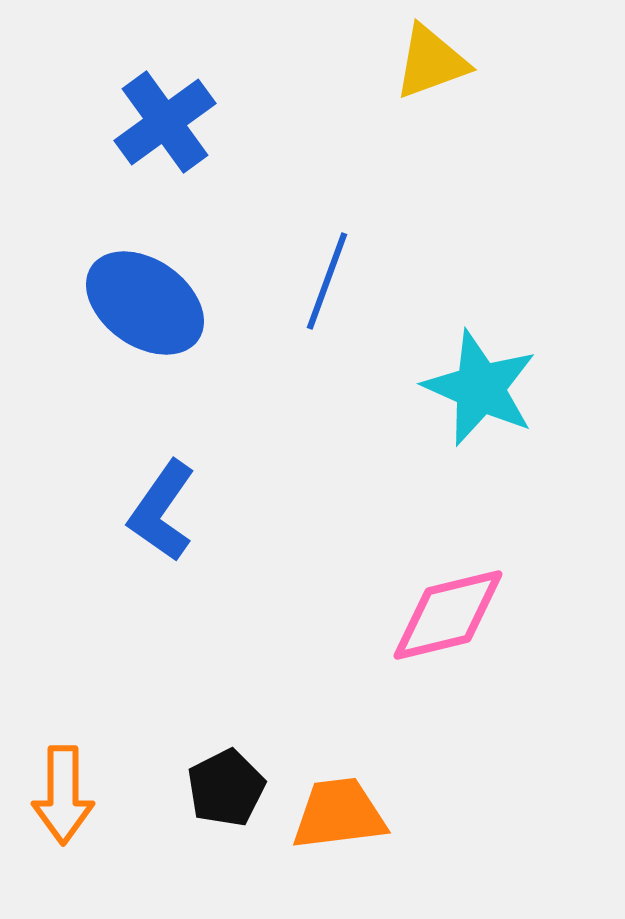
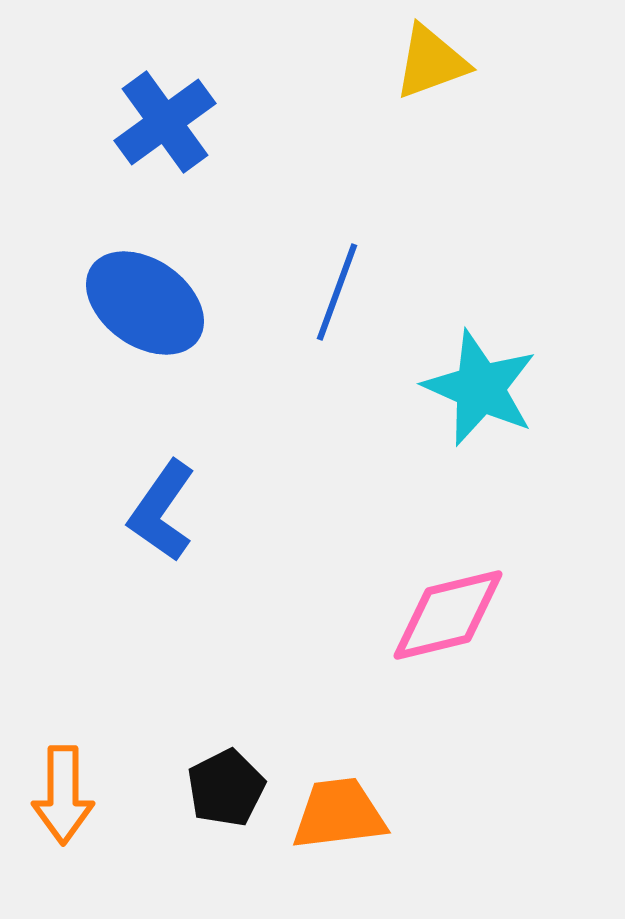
blue line: moved 10 px right, 11 px down
